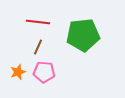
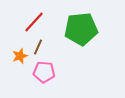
red line: moved 4 px left; rotated 55 degrees counterclockwise
green pentagon: moved 2 px left, 6 px up
orange star: moved 2 px right, 16 px up
